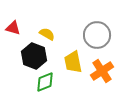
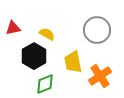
red triangle: rotated 28 degrees counterclockwise
gray circle: moved 5 px up
black hexagon: rotated 10 degrees clockwise
orange cross: moved 2 px left, 5 px down
green diamond: moved 2 px down
